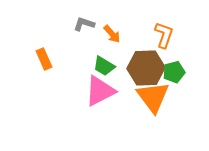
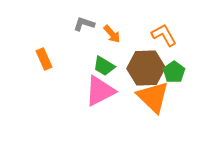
orange L-shape: rotated 48 degrees counterclockwise
green pentagon: rotated 20 degrees counterclockwise
orange triangle: rotated 9 degrees counterclockwise
